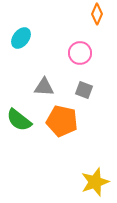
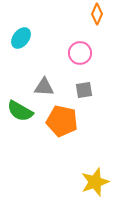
gray square: rotated 30 degrees counterclockwise
green semicircle: moved 1 px right, 9 px up; rotated 8 degrees counterclockwise
